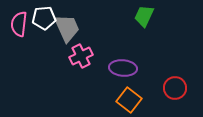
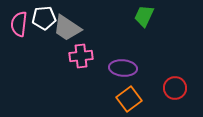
gray trapezoid: rotated 148 degrees clockwise
pink cross: rotated 20 degrees clockwise
orange square: moved 1 px up; rotated 15 degrees clockwise
